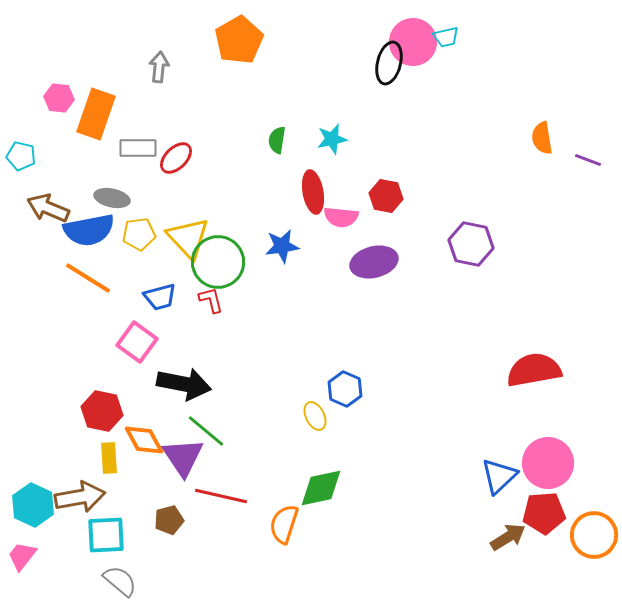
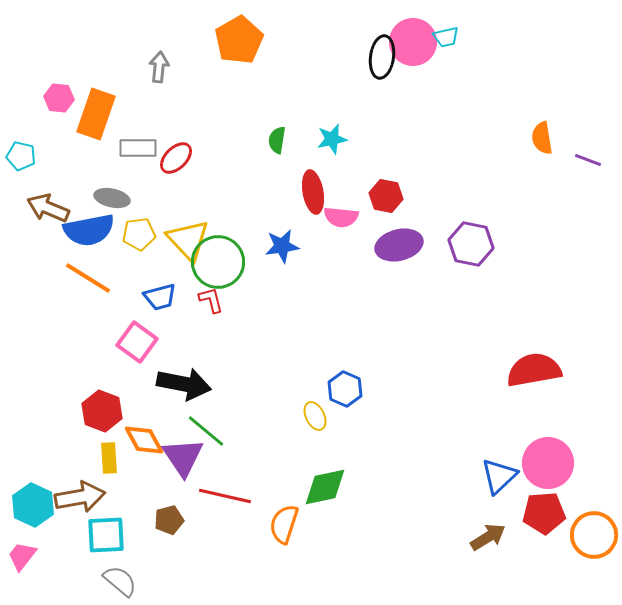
black ellipse at (389, 63): moved 7 px left, 6 px up; rotated 6 degrees counterclockwise
yellow triangle at (188, 238): moved 2 px down
purple ellipse at (374, 262): moved 25 px right, 17 px up
red hexagon at (102, 411): rotated 9 degrees clockwise
green diamond at (321, 488): moved 4 px right, 1 px up
red line at (221, 496): moved 4 px right
brown arrow at (508, 537): moved 20 px left
